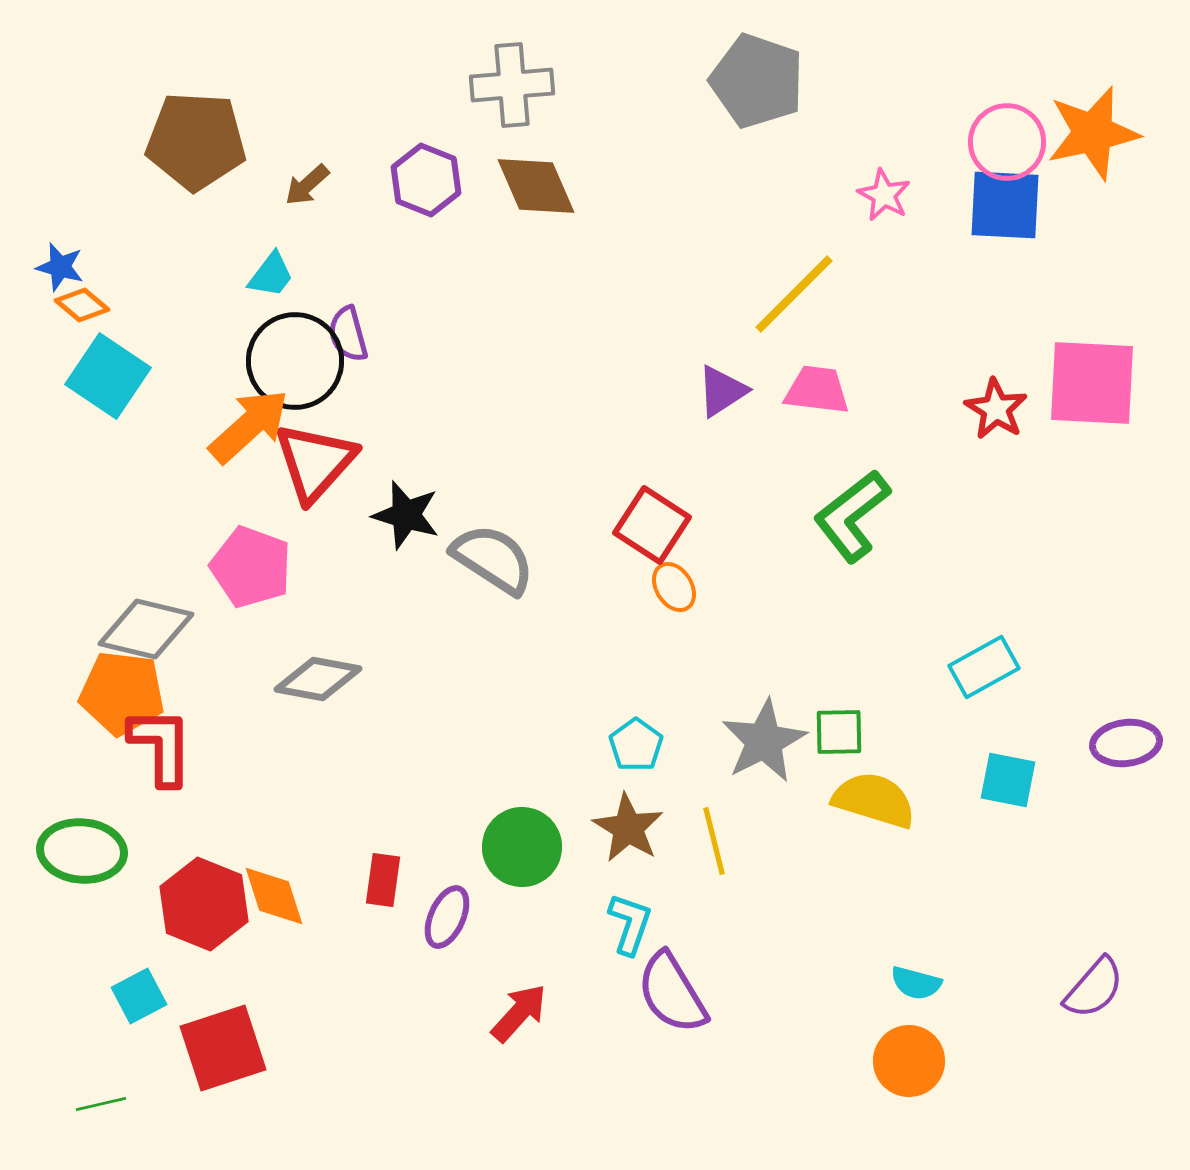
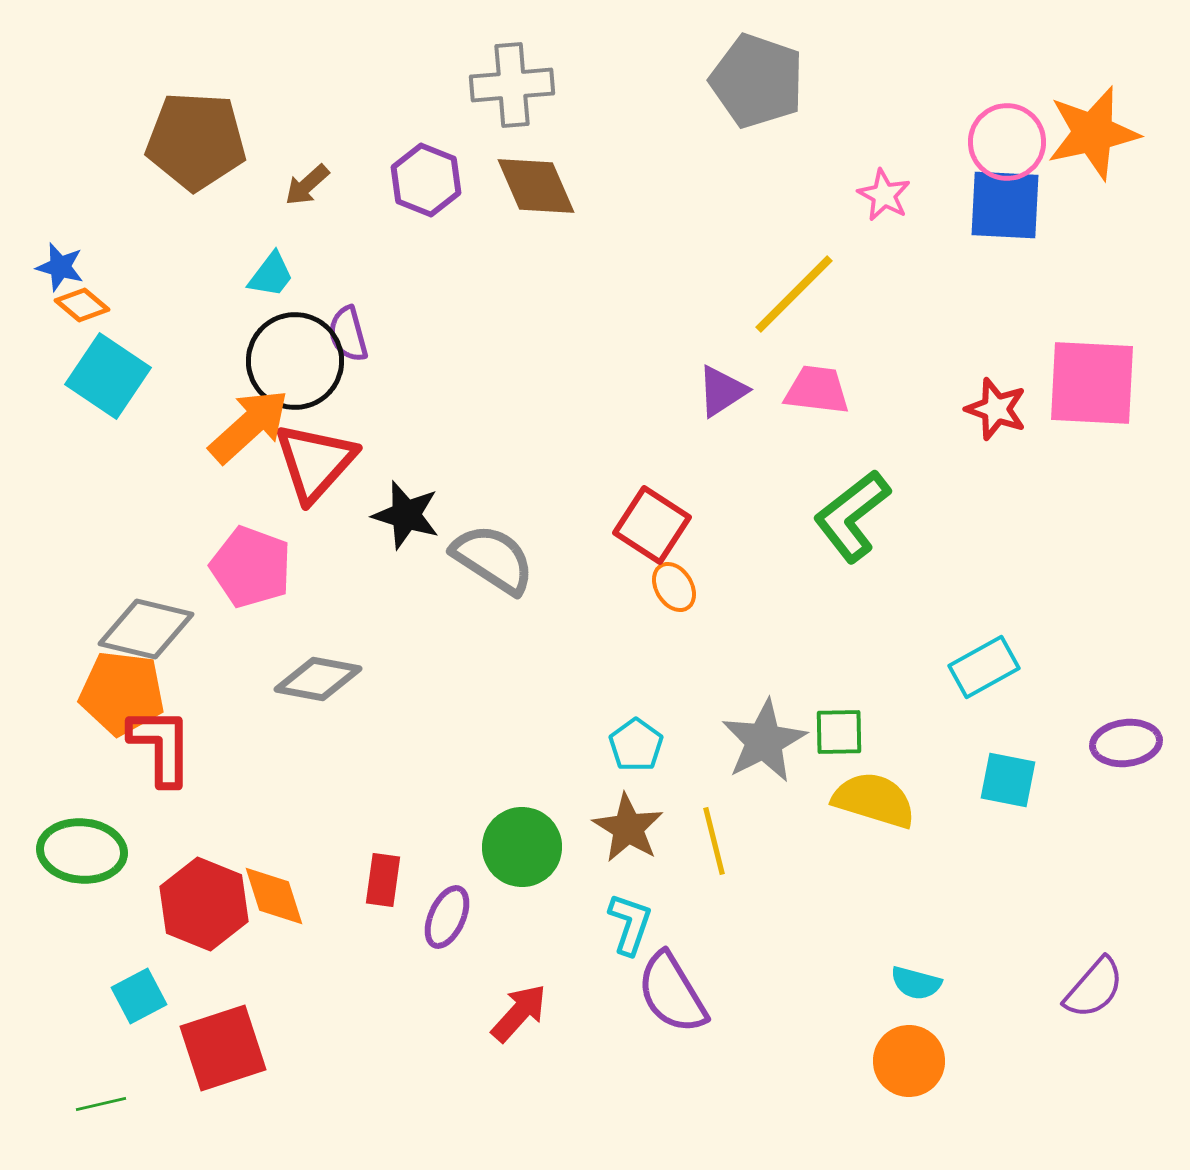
red star at (996, 409): rotated 12 degrees counterclockwise
